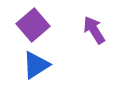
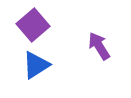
purple arrow: moved 5 px right, 16 px down
